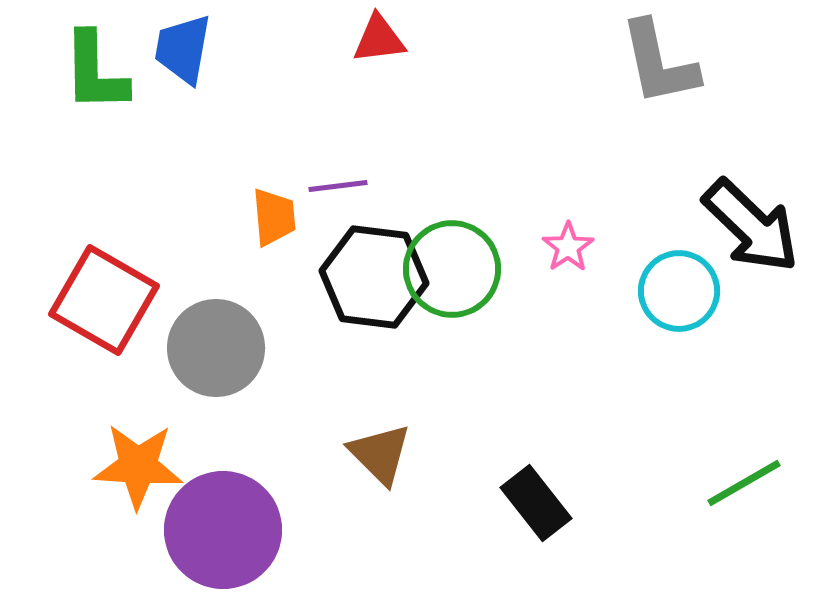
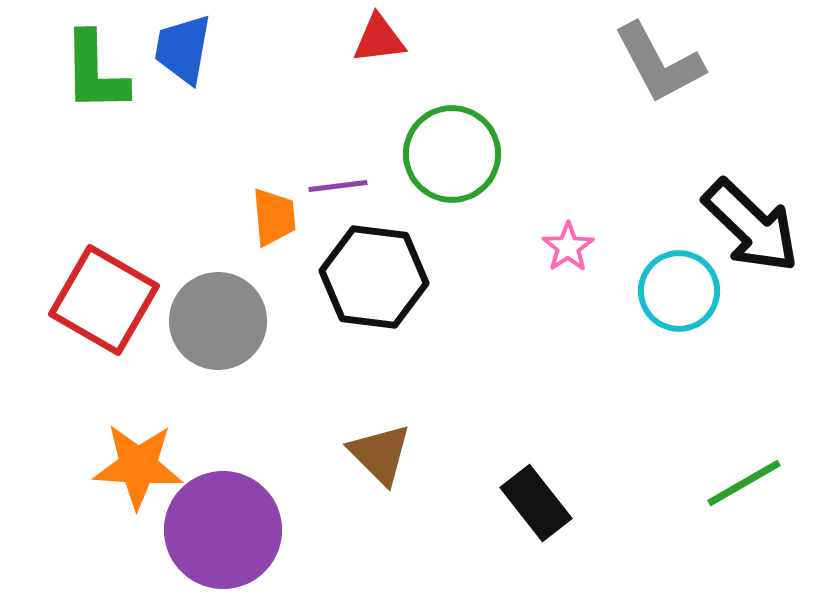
gray L-shape: rotated 16 degrees counterclockwise
green circle: moved 115 px up
gray circle: moved 2 px right, 27 px up
